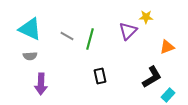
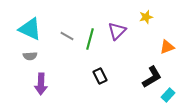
yellow star: rotated 16 degrees counterclockwise
purple triangle: moved 11 px left
black rectangle: rotated 14 degrees counterclockwise
